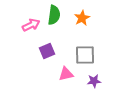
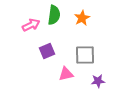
purple star: moved 4 px right
